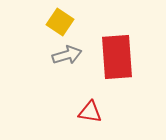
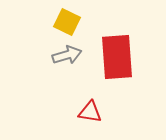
yellow square: moved 7 px right; rotated 8 degrees counterclockwise
